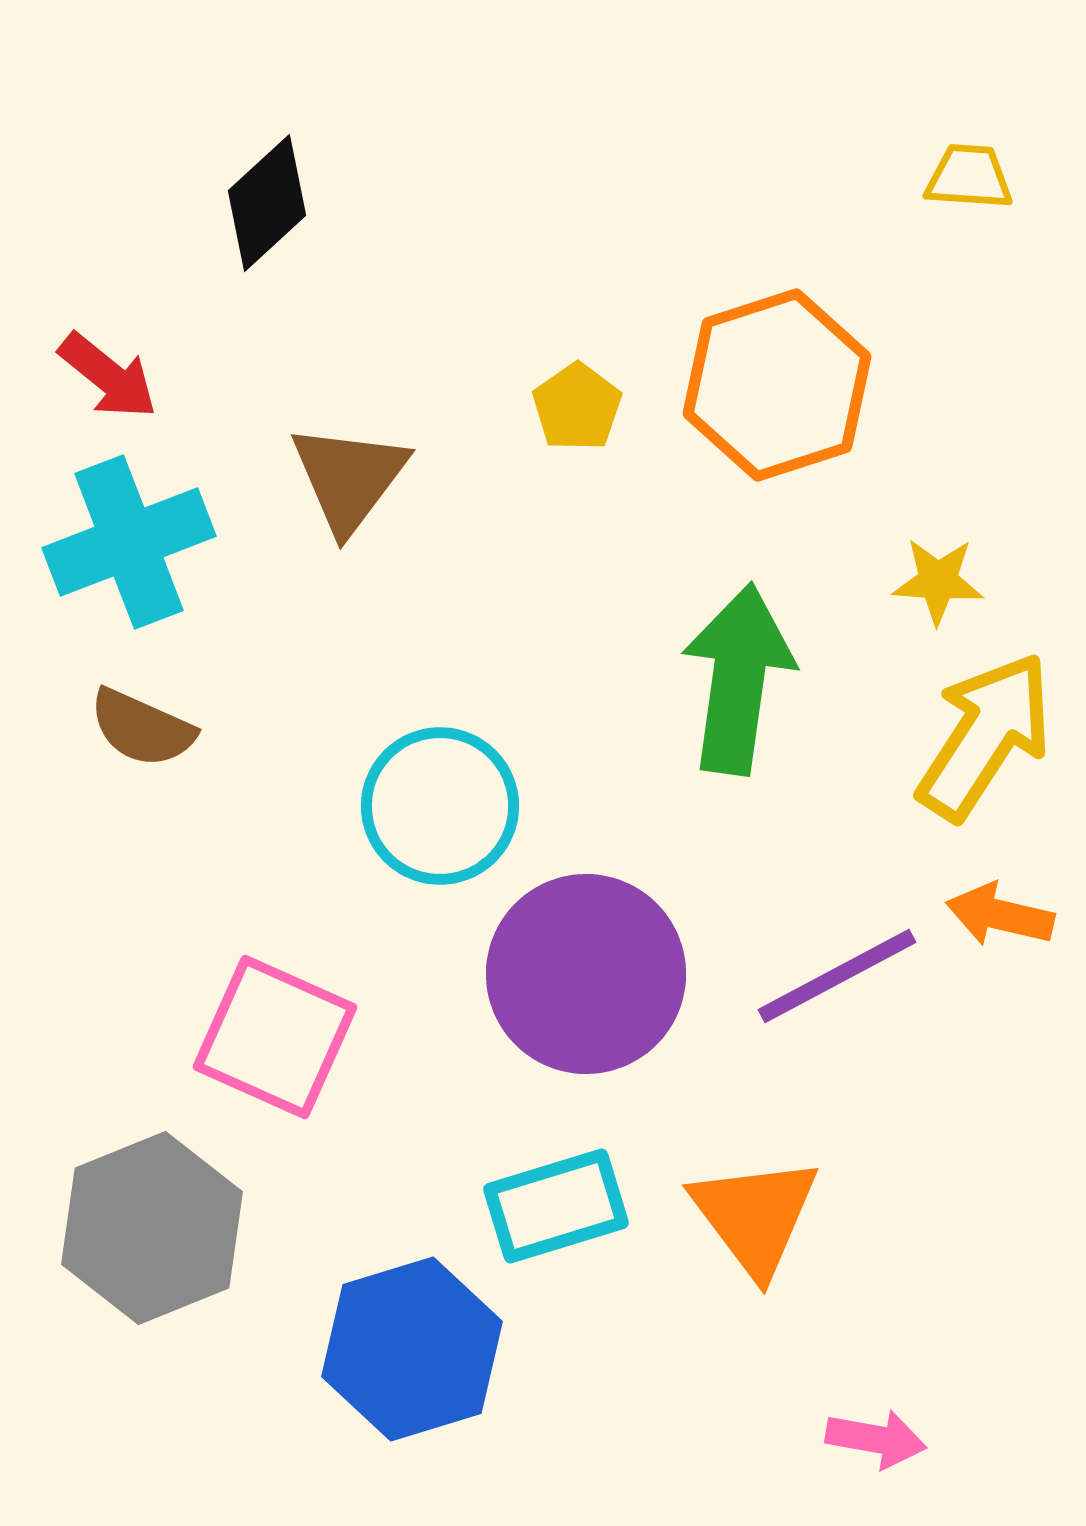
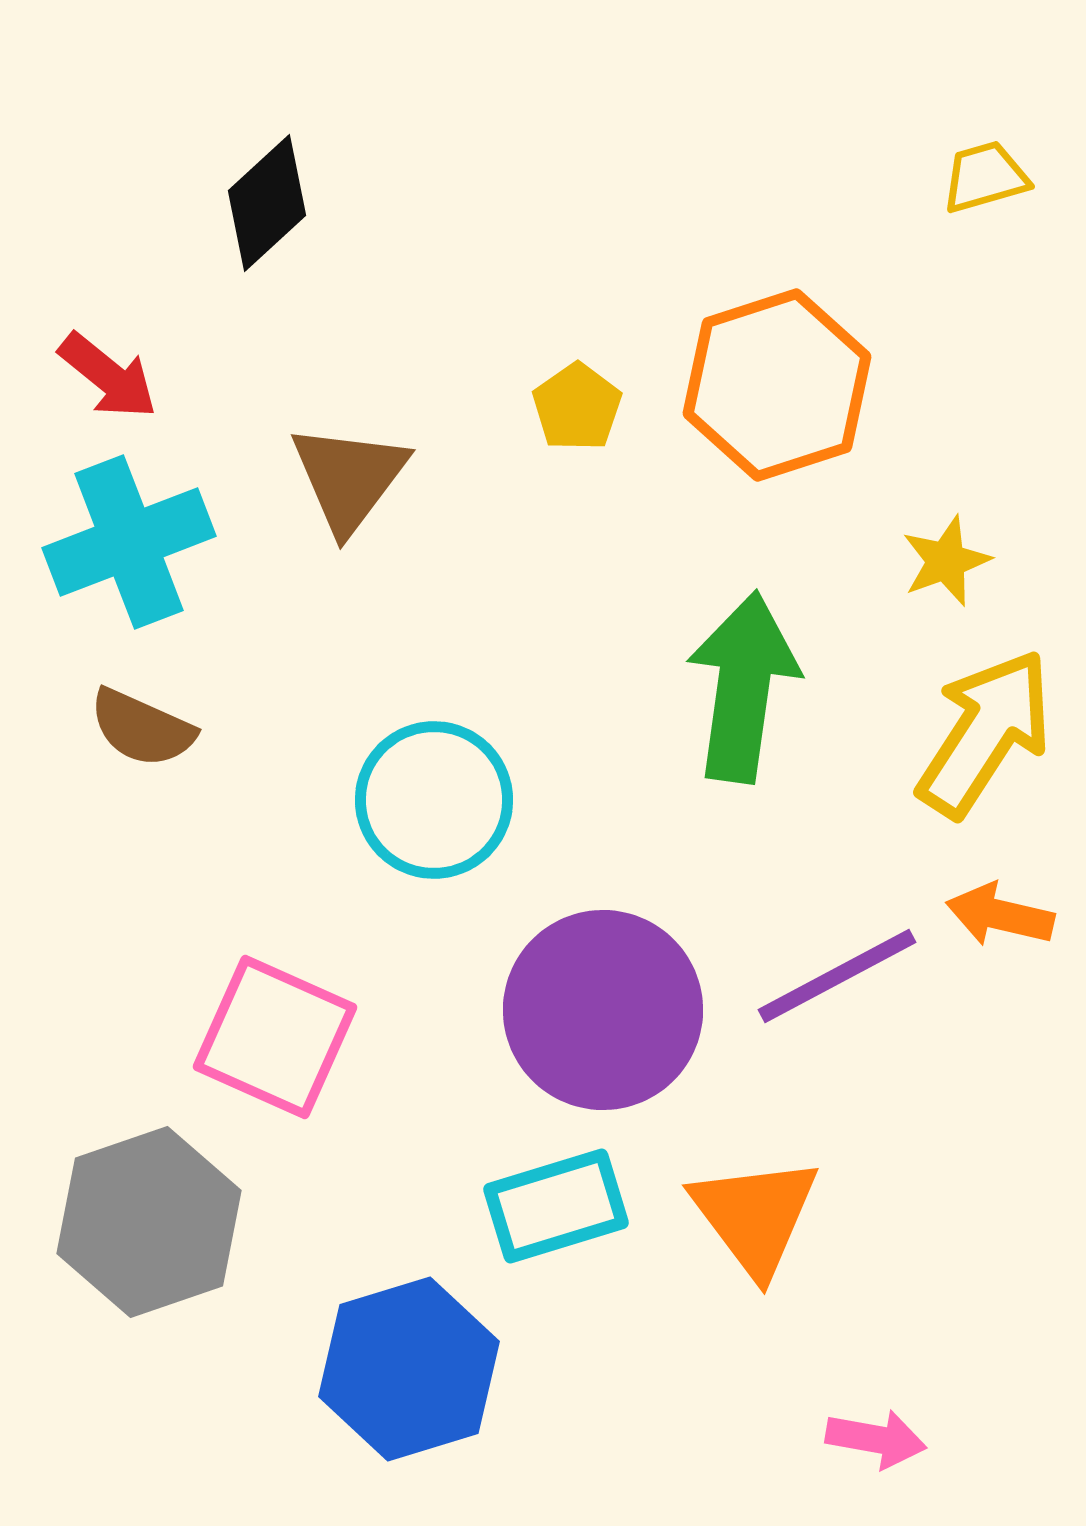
yellow trapezoid: moved 16 px right; rotated 20 degrees counterclockwise
yellow star: moved 8 px right, 20 px up; rotated 24 degrees counterclockwise
green arrow: moved 5 px right, 8 px down
yellow arrow: moved 3 px up
cyan circle: moved 6 px left, 6 px up
purple circle: moved 17 px right, 36 px down
gray hexagon: moved 3 px left, 6 px up; rotated 3 degrees clockwise
blue hexagon: moved 3 px left, 20 px down
